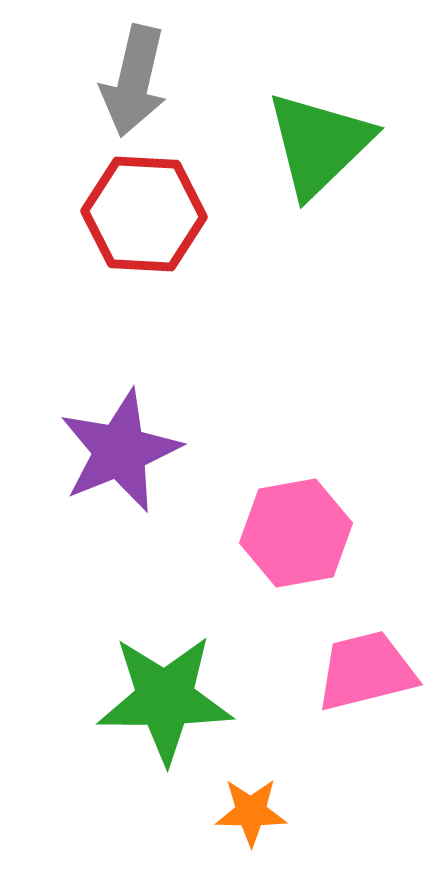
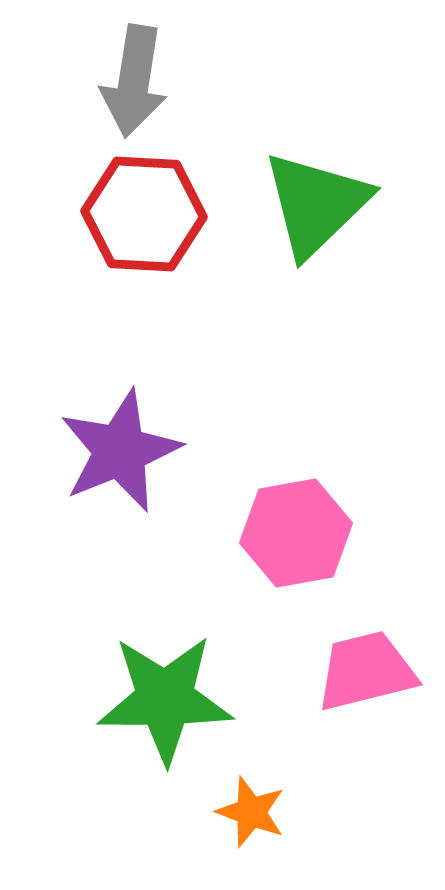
gray arrow: rotated 4 degrees counterclockwise
green triangle: moved 3 px left, 60 px down
orange star: rotated 20 degrees clockwise
